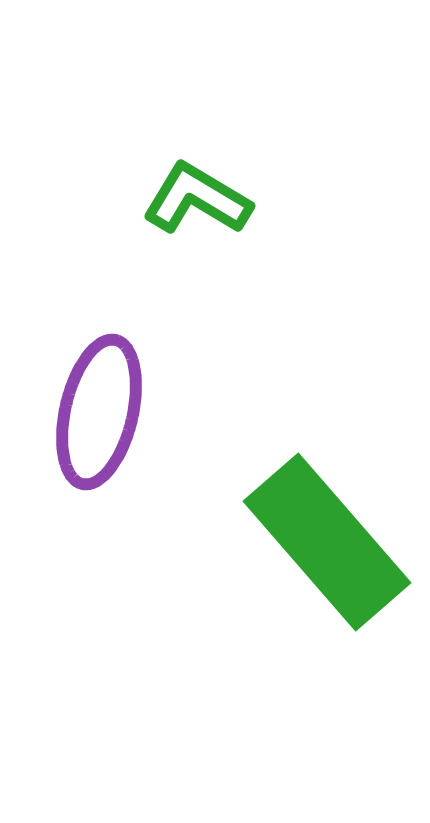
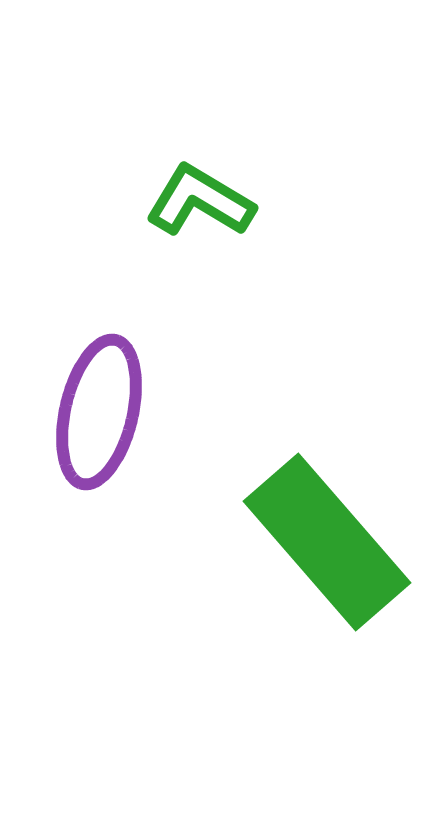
green L-shape: moved 3 px right, 2 px down
